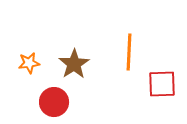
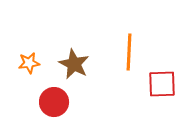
brown star: rotated 12 degrees counterclockwise
